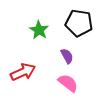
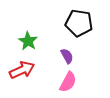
green star: moved 11 px left, 11 px down
red arrow: moved 1 px left, 2 px up
pink semicircle: moved 1 px up; rotated 80 degrees clockwise
